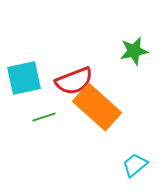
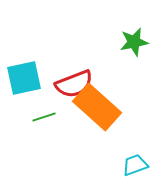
green star: moved 9 px up
red semicircle: moved 3 px down
cyan trapezoid: rotated 20 degrees clockwise
